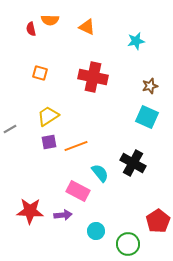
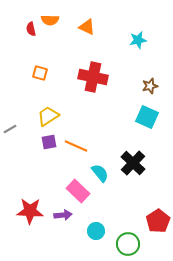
cyan star: moved 2 px right, 1 px up
orange line: rotated 45 degrees clockwise
black cross: rotated 15 degrees clockwise
pink rectangle: rotated 15 degrees clockwise
